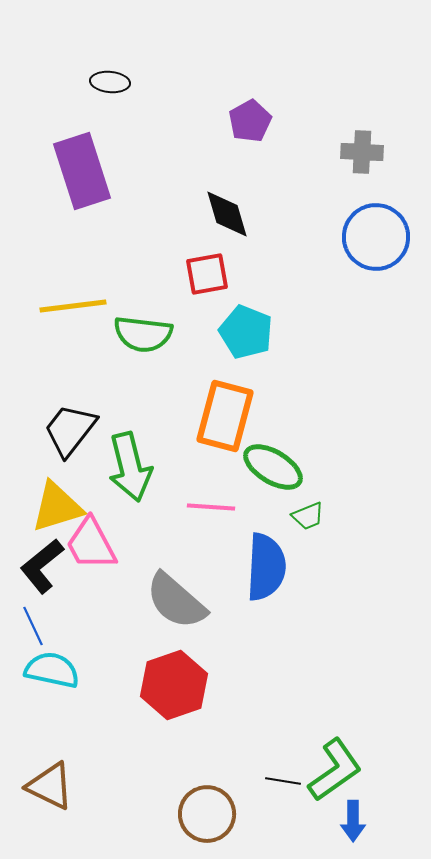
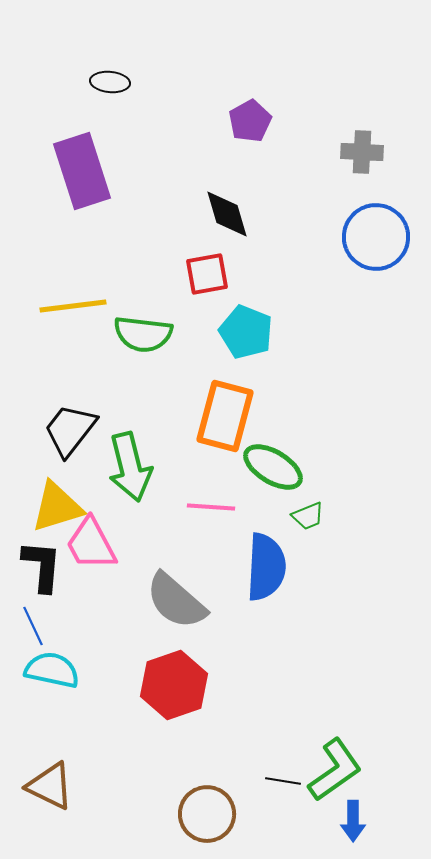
black L-shape: rotated 134 degrees clockwise
